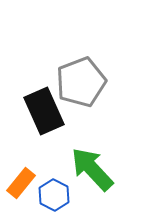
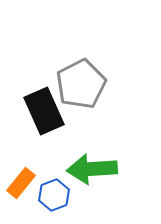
gray pentagon: moved 2 px down; rotated 6 degrees counterclockwise
green arrow: rotated 51 degrees counterclockwise
blue hexagon: rotated 12 degrees clockwise
